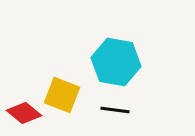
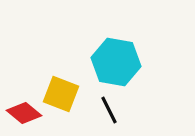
yellow square: moved 1 px left, 1 px up
black line: moved 6 px left; rotated 56 degrees clockwise
